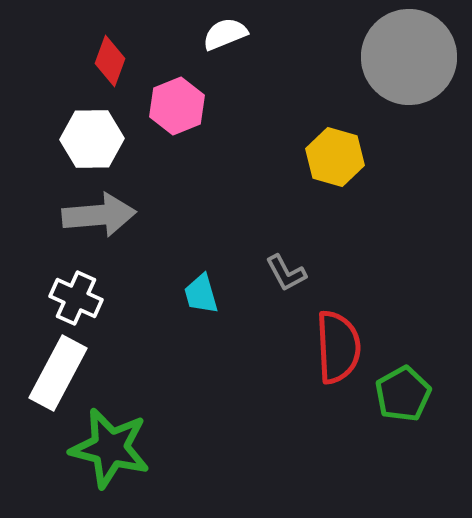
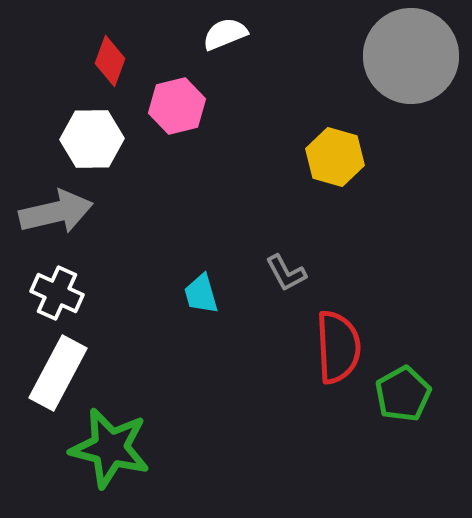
gray circle: moved 2 px right, 1 px up
pink hexagon: rotated 8 degrees clockwise
gray arrow: moved 43 px left, 3 px up; rotated 8 degrees counterclockwise
white cross: moved 19 px left, 5 px up
